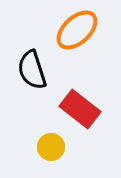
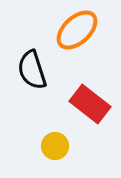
red rectangle: moved 10 px right, 5 px up
yellow circle: moved 4 px right, 1 px up
